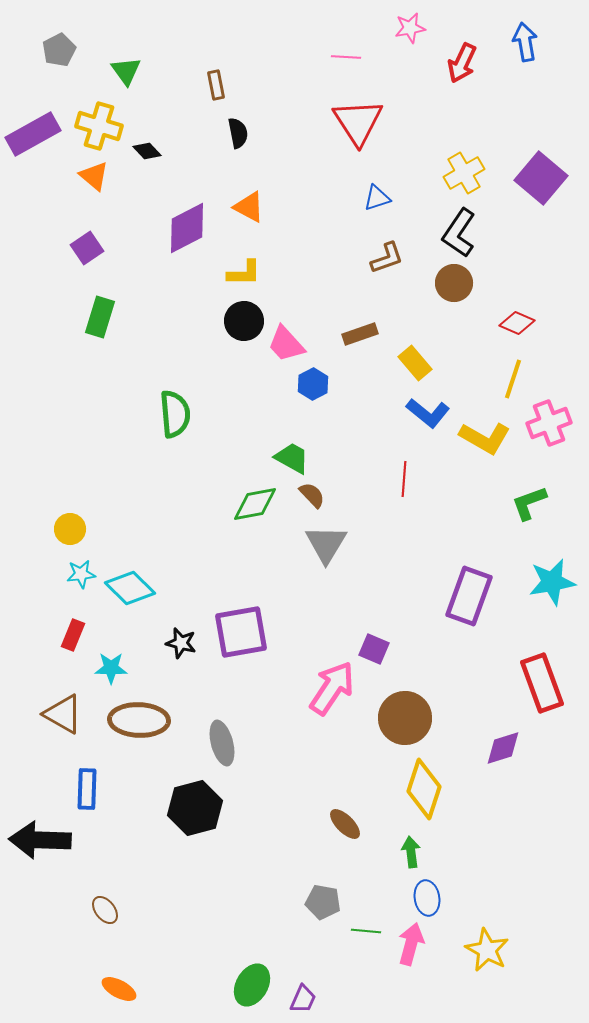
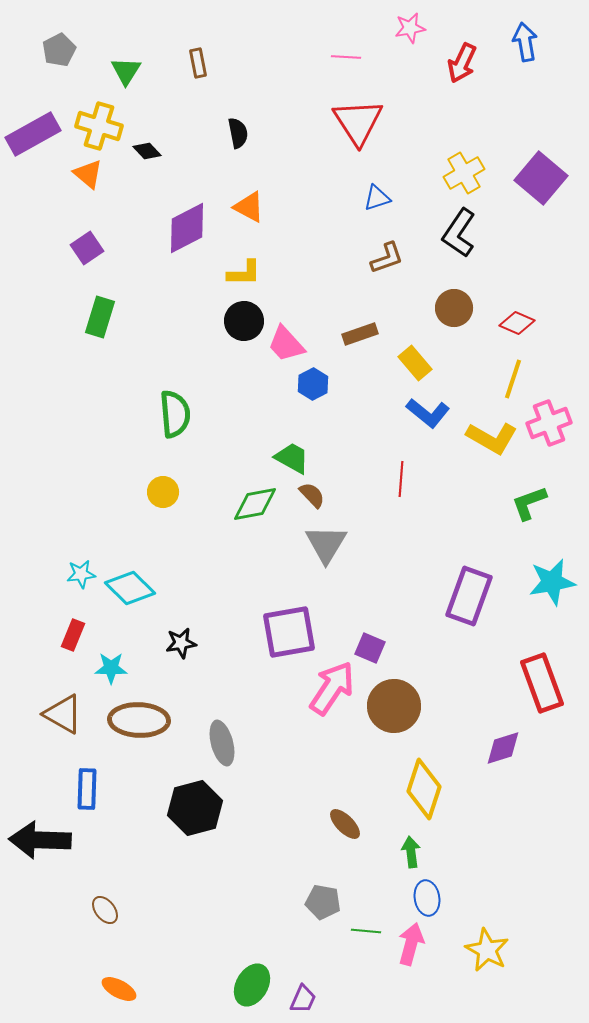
green triangle at (126, 71): rotated 8 degrees clockwise
brown rectangle at (216, 85): moved 18 px left, 22 px up
orange triangle at (94, 176): moved 6 px left, 2 px up
brown circle at (454, 283): moved 25 px down
yellow L-shape at (485, 438): moved 7 px right
red line at (404, 479): moved 3 px left
yellow circle at (70, 529): moved 93 px right, 37 px up
purple square at (241, 632): moved 48 px right
black star at (181, 643): rotated 24 degrees counterclockwise
purple square at (374, 649): moved 4 px left, 1 px up
brown circle at (405, 718): moved 11 px left, 12 px up
